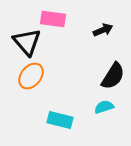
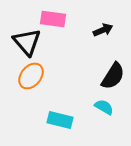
cyan semicircle: rotated 48 degrees clockwise
